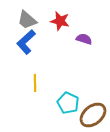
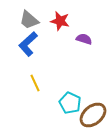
gray trapezoid: moved 2 px right
blue L-shape: moved 2 px right, 2 px down
yellow line: rotated 24 degrees counterclockwise
cyan pentagon: moved 2 px right
